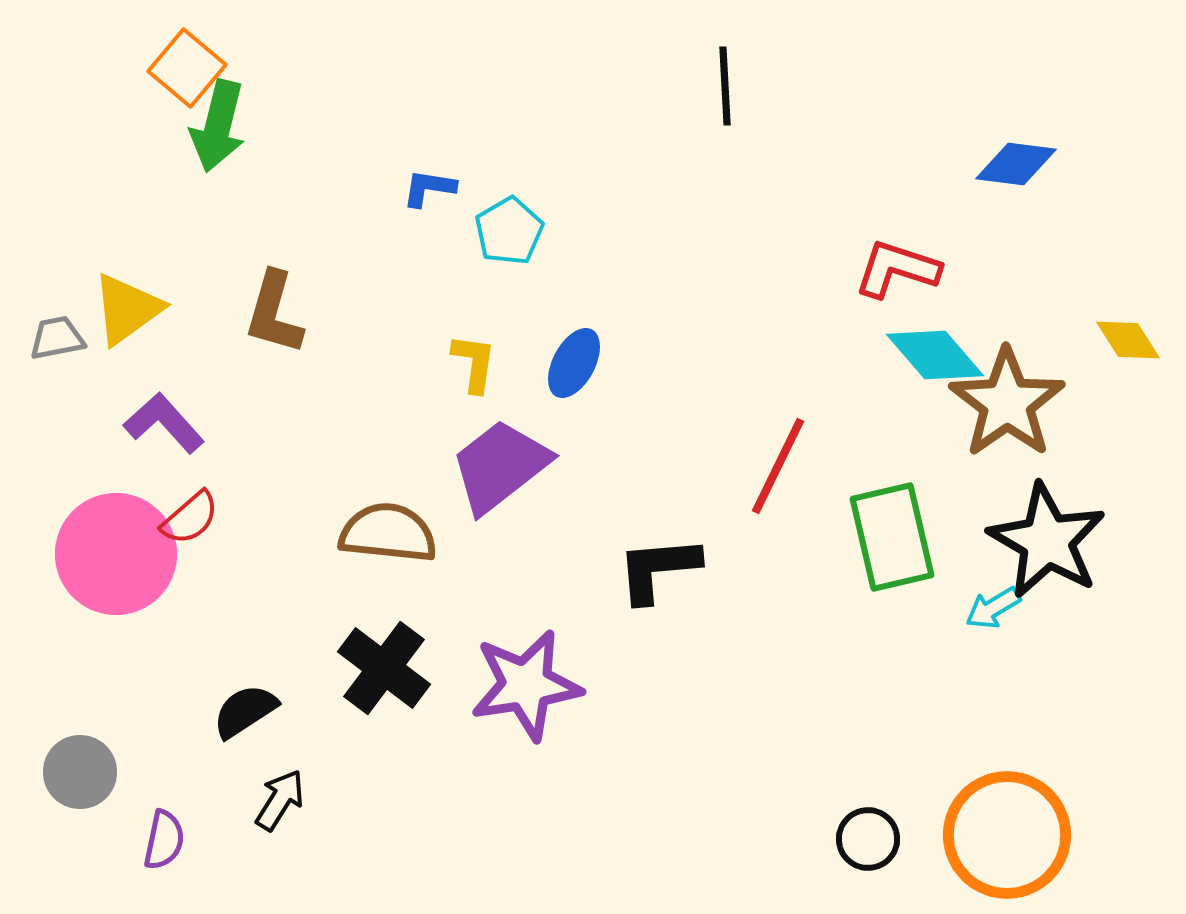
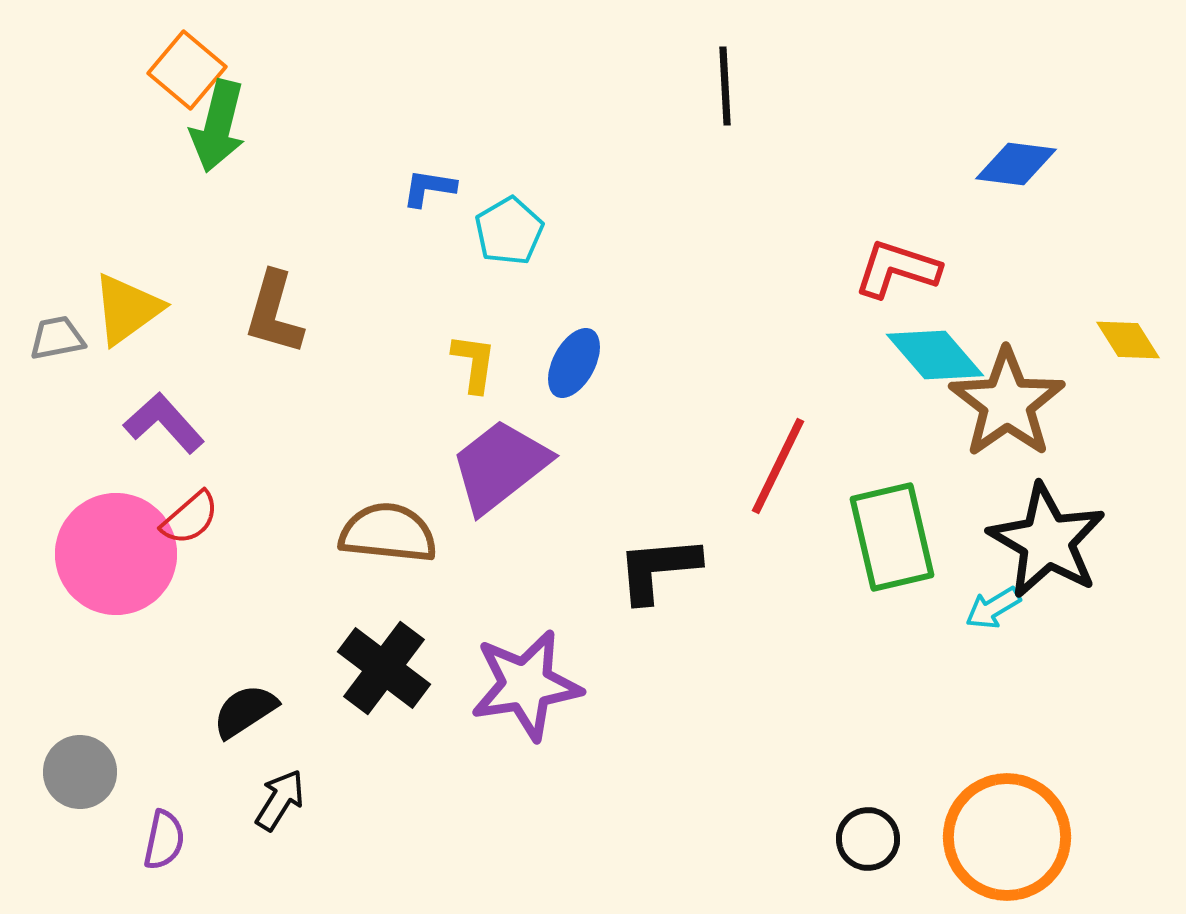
orange square: moved 2 px down
orange circle: moved 2 px down
